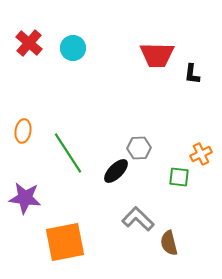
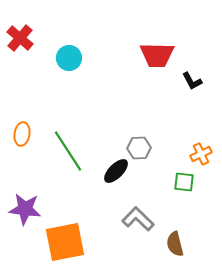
red cross: moved 9 px left, 5 px up
cyan circle: moved 4 px left, 10 px down
black L-shape: moved 7 px down; rotated 35 degrees counterclockwise
orange ellipse: moved 1 px left, 3 px down
green line: moved 2 px up
green square: moved 5 px right, 5 px down
purple star: moved 11 px down
brown semicircle: moved 6 px right, 1 px down
